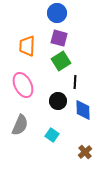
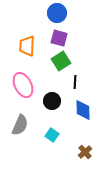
black circle: moved 6 px left
